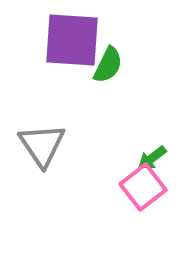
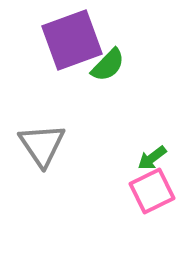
purple square: rotated 24 degrees counterclockwise
green semicircle: rotated 18 degrees clockwise
pink square: moved 9 px right, 4 px down; rotated 12 degrees clockwise
